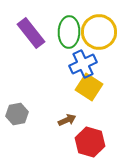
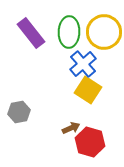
yellow circle: moved 5 px right
blue cross: rotated 16 degrees counterclockwise
yellow square: moved 1 px left, 3 px down
gray hexagon: moved 2 px right, 2 px up
brown arrow: moved 4 px right, 8 px down
